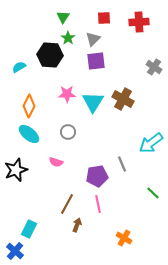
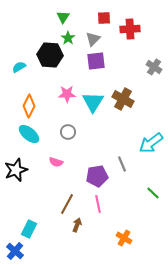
red cross: moved 9 px left, 7 px down
